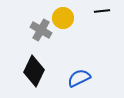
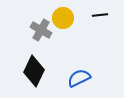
black line: moved 2 px left, 4 px down
